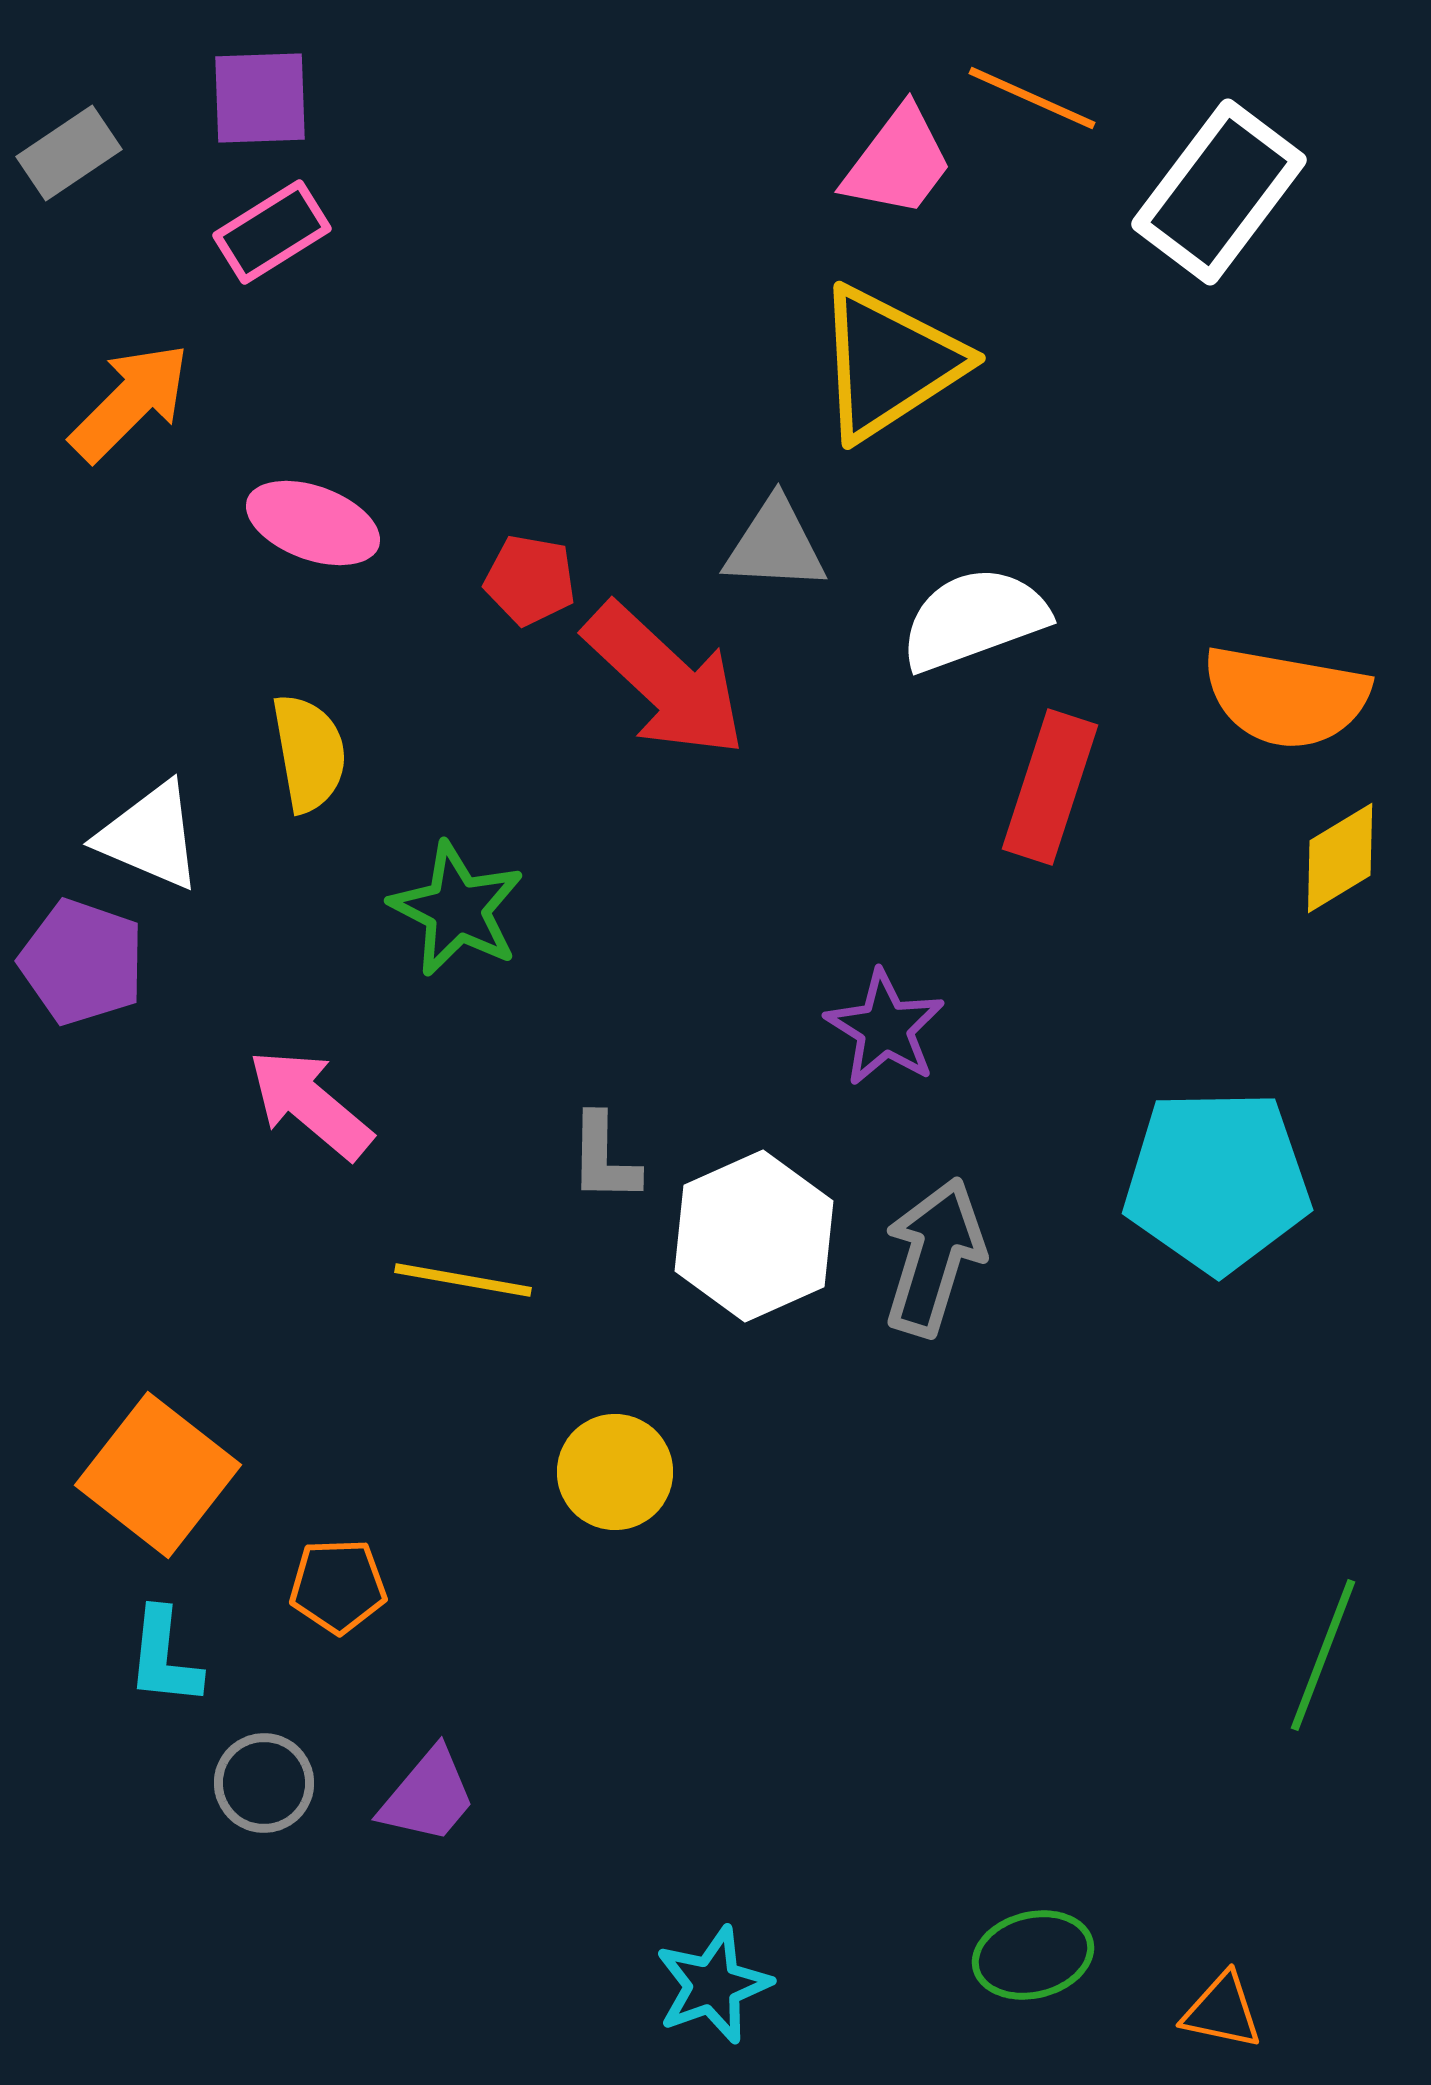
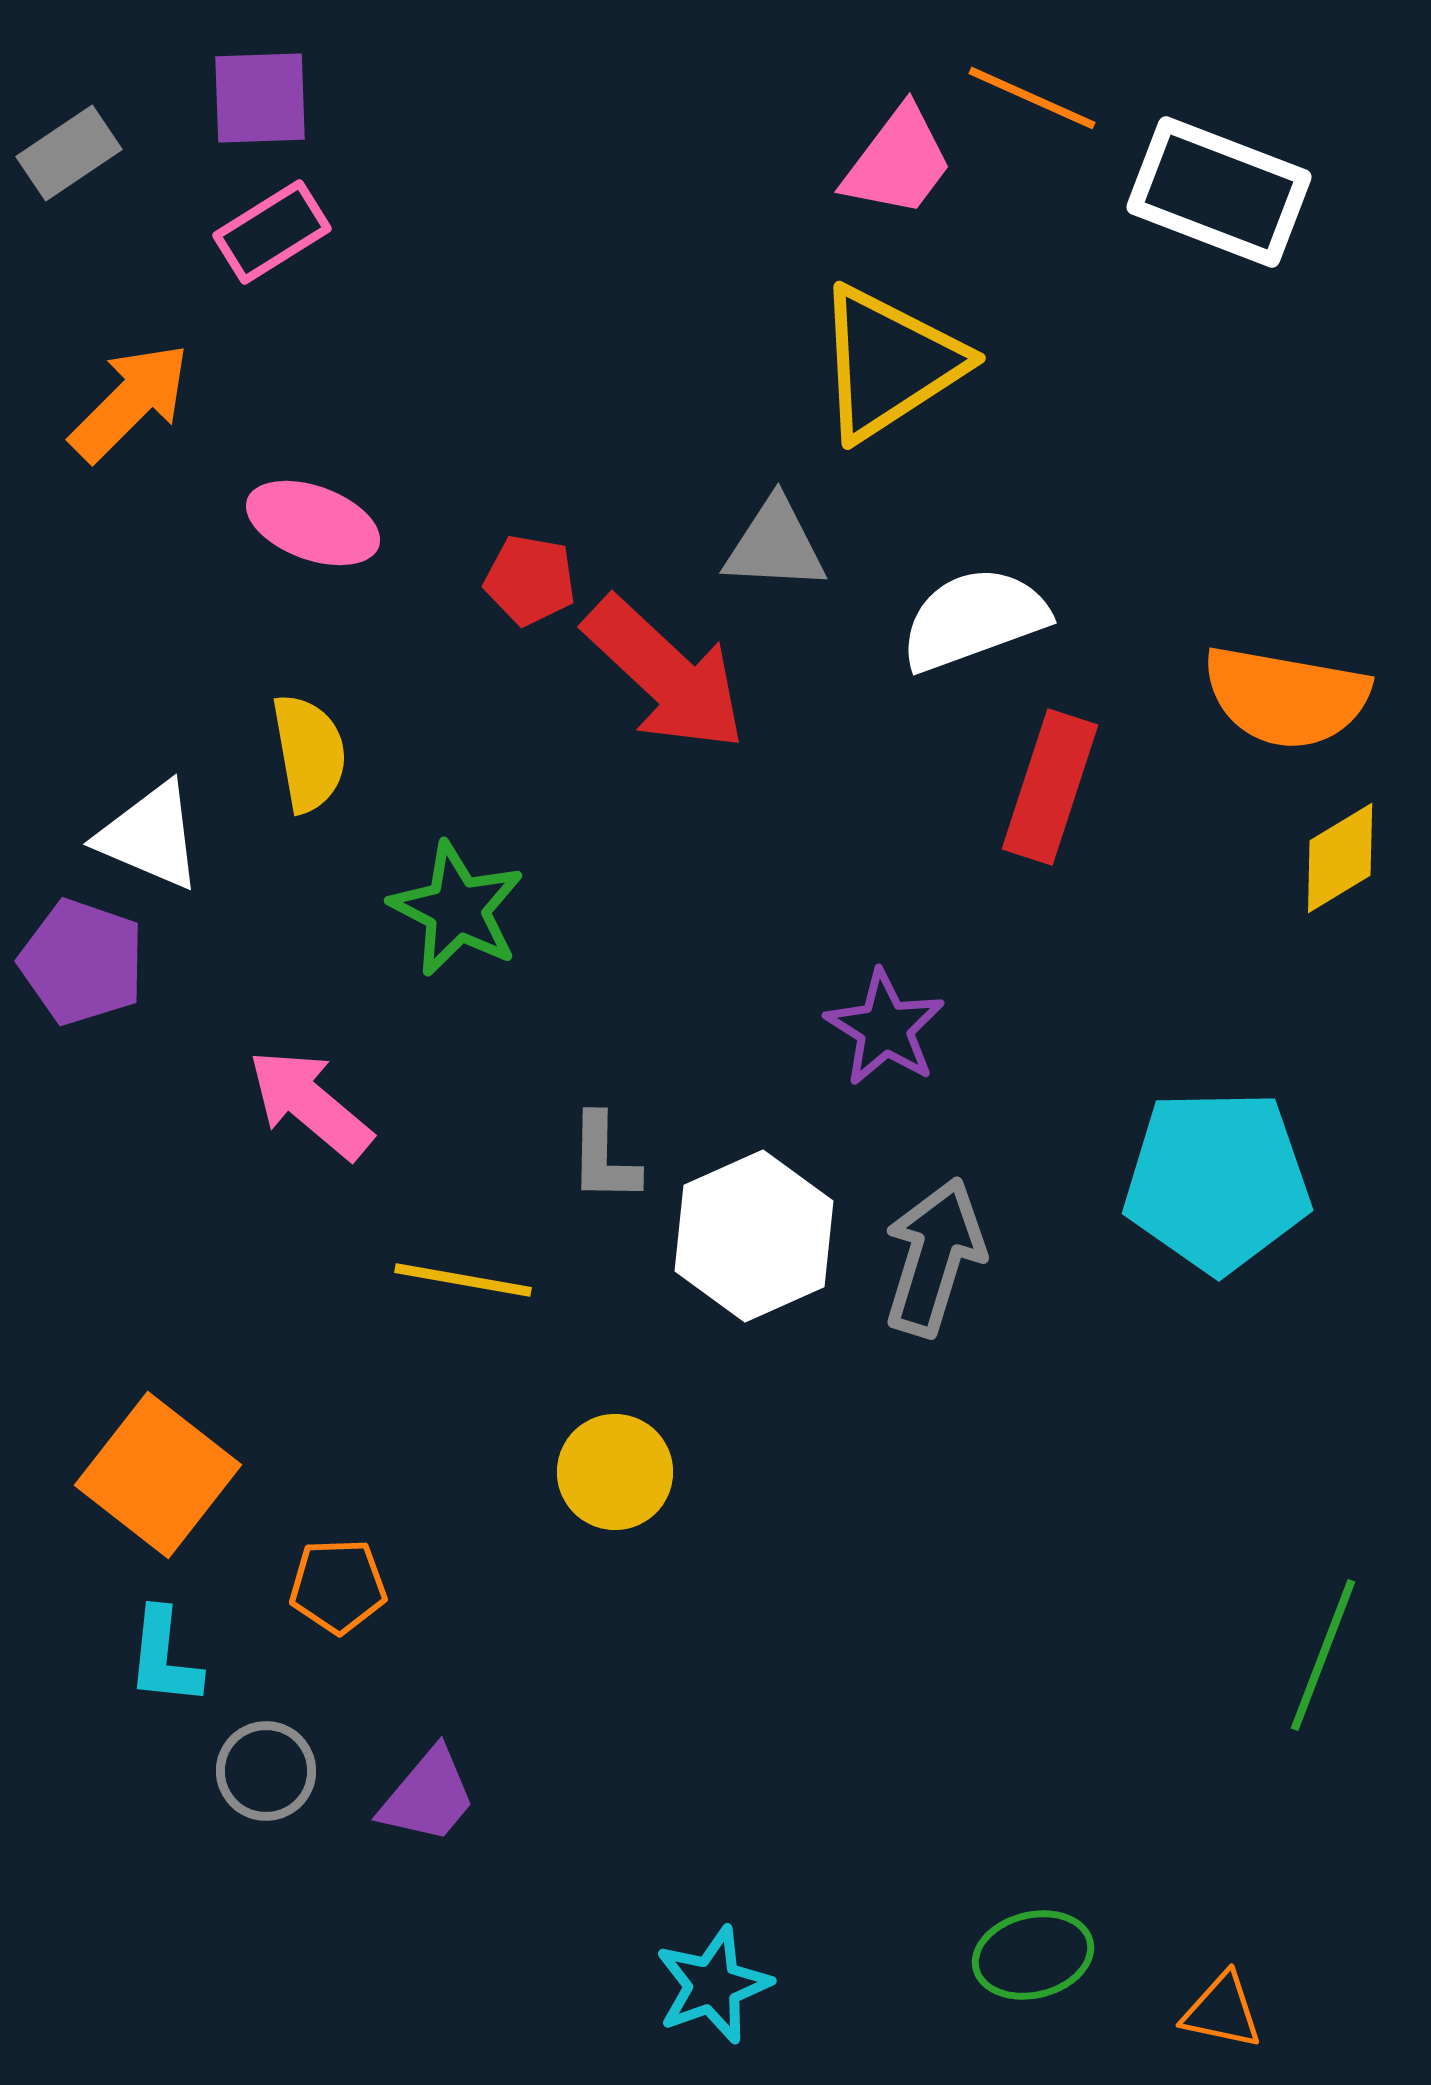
white rectangle: rotated 74 degrees clockwise
red arrow: moved 6 px up
gray circle: moved 2 px right, 12 px up
